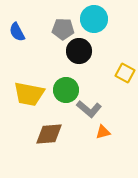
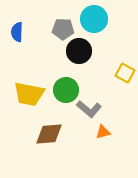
blue semicircle: rotated 30 degrees clockwise
